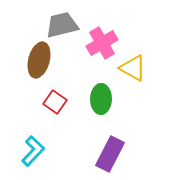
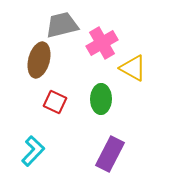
red square: rotated 10 degrees counterclockwise
